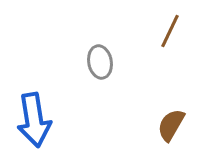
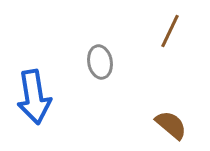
blue arrow: moved 23 px up
brown semicircle: rotated 100 degrees clockwise
